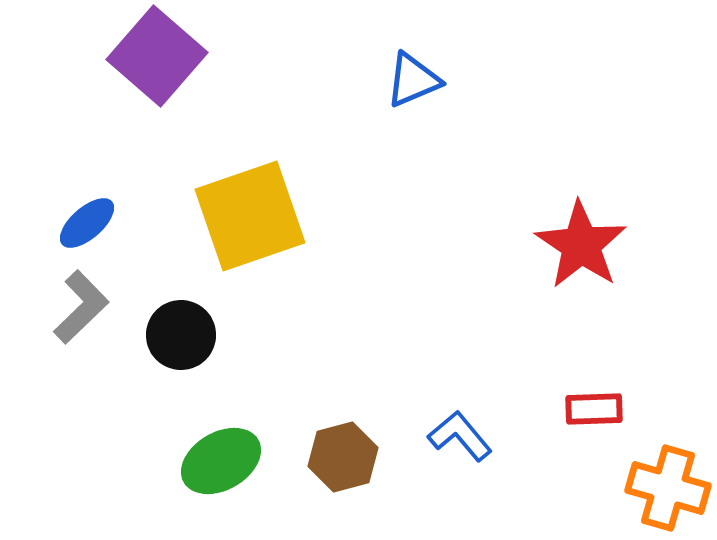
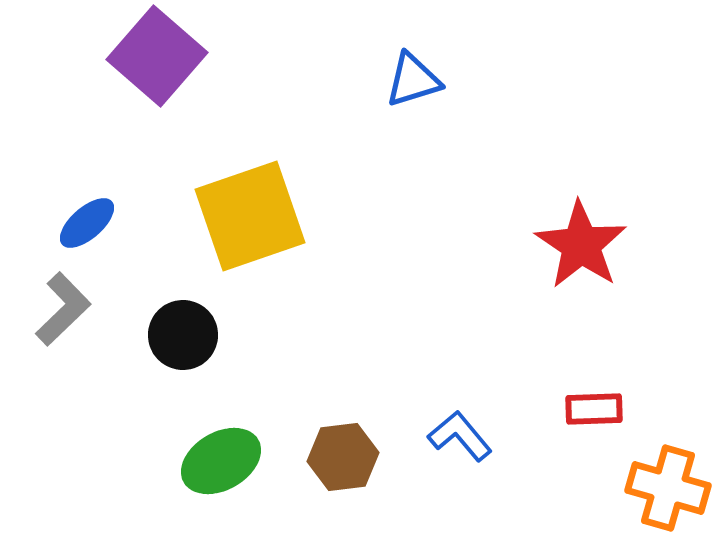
blue triangle: rotated 6 degrees clockwise
gray L-shape: moved 18 px left, 2 px down
black circle: moved 2 px right
brown hexagon: rotated 8 degrees clockwise
